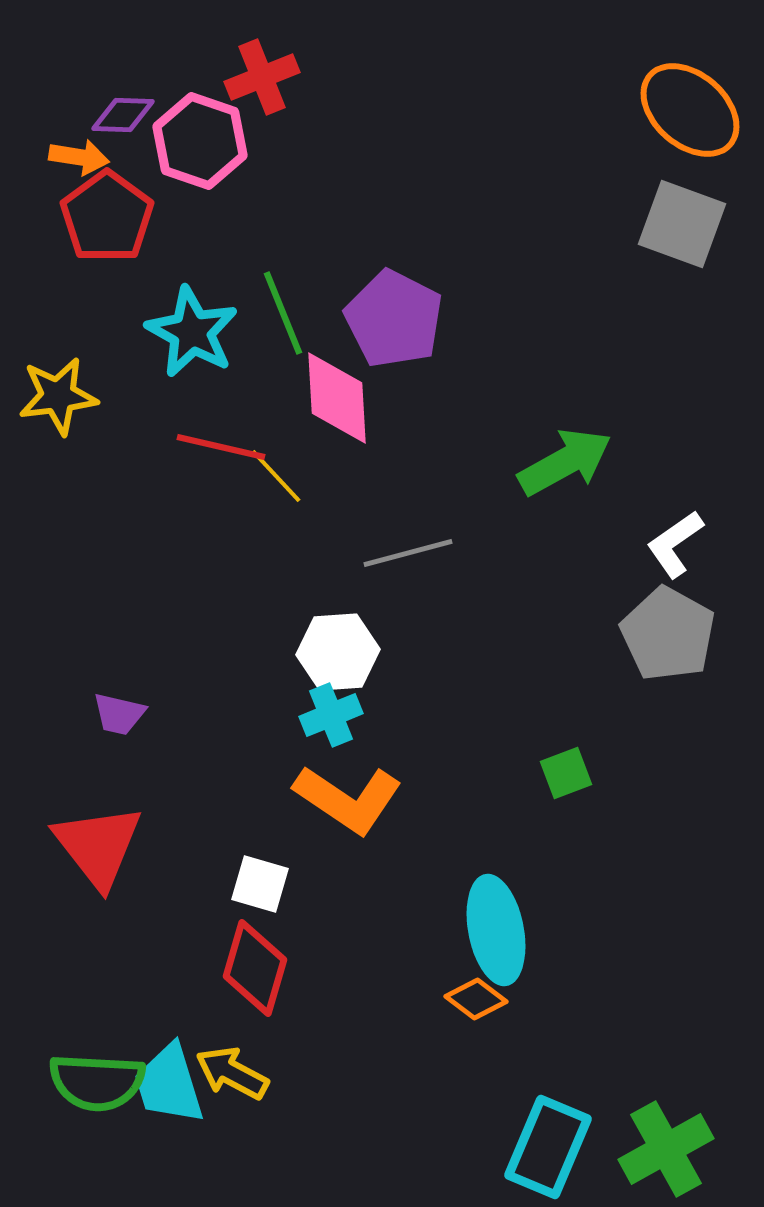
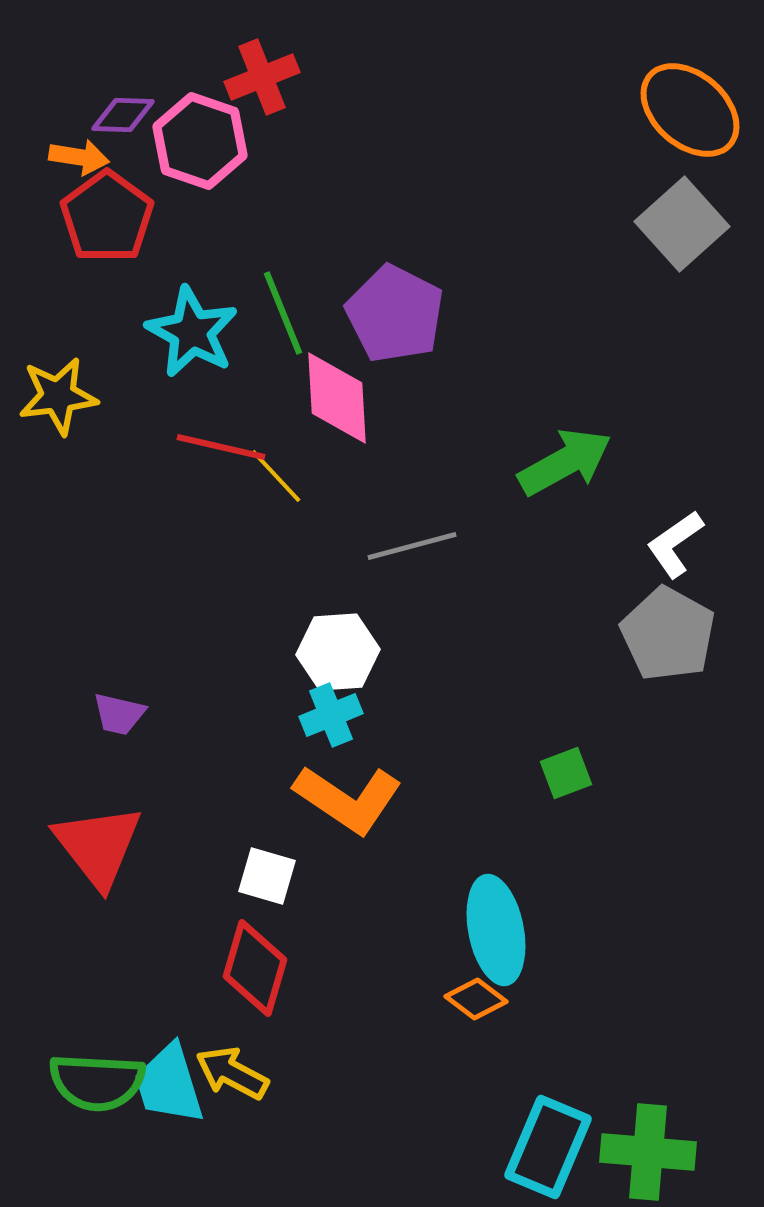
gray square: rotated 28 degrees clockwise
purple pentagon: moved 1 px right, 5 px up
gray line: moved 4 px right, 7 px up
white square: moved 7 px right, 8 px up
green cross: moved 18 px left, 3 px down; rotated 34 degrees clockwise
